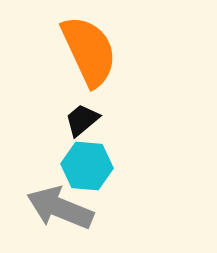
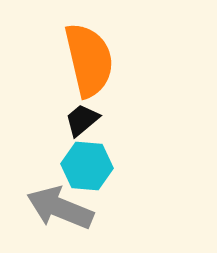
orange semicircle: moved 9 px down; rotated 12 degrees clockwise
